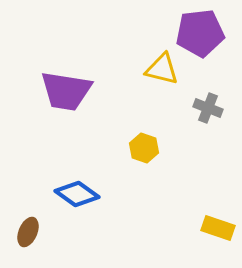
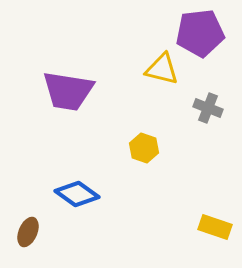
purple trapezoid: moved 2 px right
yellow rectangle: moved 3 px left, 1 px up
